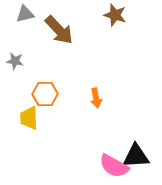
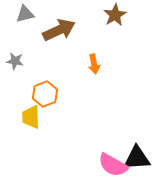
brown star: rotated 25 degrees clockwise
brown arrow: rotated 72 degrees counterclockwise
orange hexagon: rotated 20 degrees counterclockwise
orange arrow: moved 2 px left, 34 px up
yellow trapezoid: moved 2 px right, 1 px up
black triangle: moved 1 px right, 2 px down
pink semicircle: moved 1 px left, 1 px up
